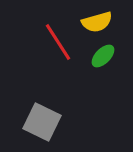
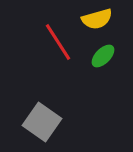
yellow semicircle: moved 3 px up
gray square: rotated 9 degrees clockwise
